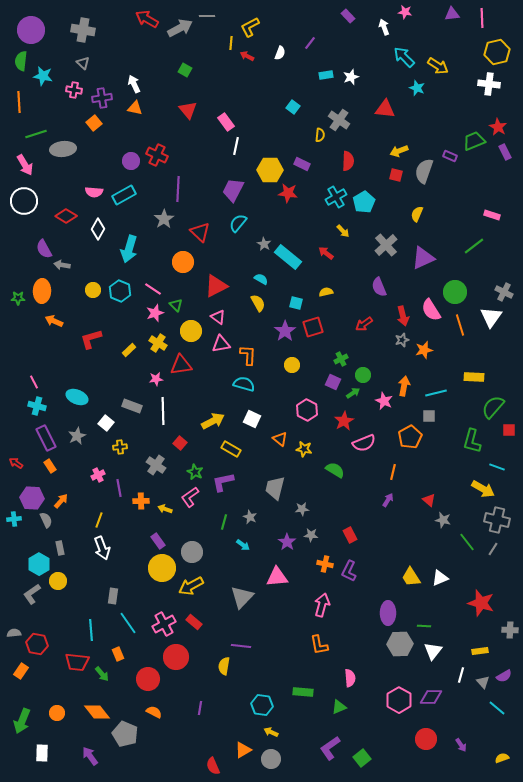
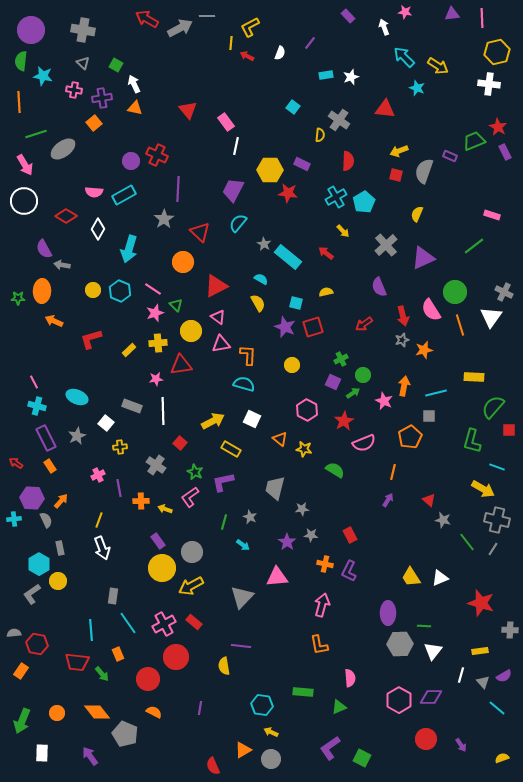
green square at (185, 70): moved 69 px left, 5 px up
gray ellipse at (63, 149): rotated 30 degrees counterclockwise
purple star at (285, 331): moved 4 px up; rotated 15 degrees counterclockwise
yellow cross at (158, 343): rotated 36 degrees counterclockwise
yellow semicircle at (224, 666): rotated 18 degrees counterclockwise
green square at (362, 758): rotated 24 degrees counterclockwise
